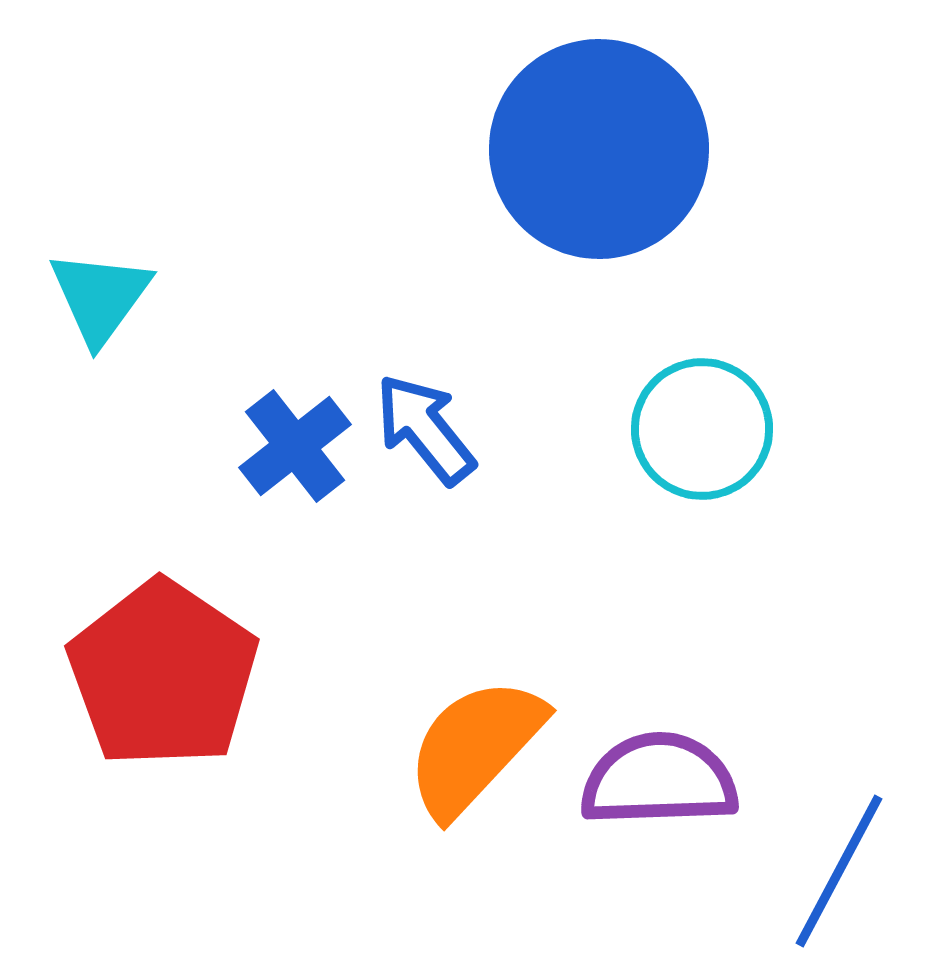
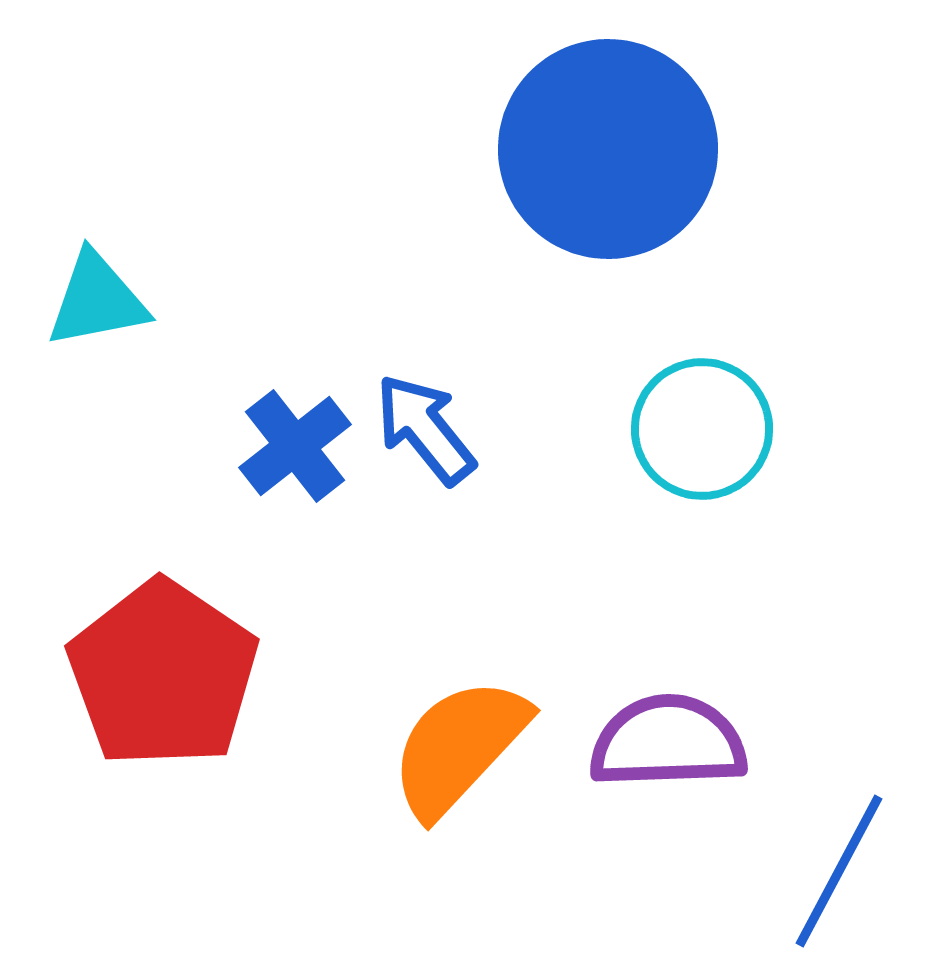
blue circle: moved 9 px right
cyan triangle: moved 3 px left, 3 px down; rotated 43 degrees clockwise
orange semicircle: moved 16 px left
purple semicircle: moved 9 px right, 38 px up
